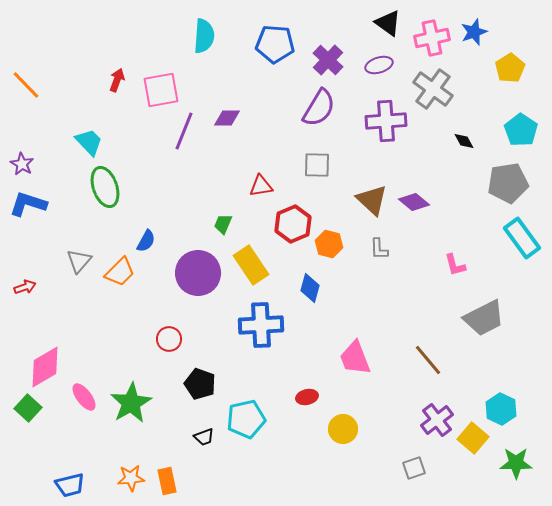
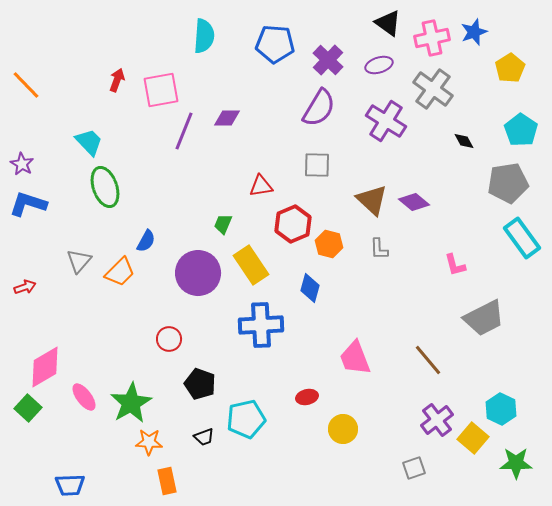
purple cross at (386, 121): rotated 36 degrees clockwise
orange star at (131, 478): moved 18 px right, 36 px up; rotated 8 degrees clockwise
blue trapezoid at (70, 485): rotated 12 degrees clockwise
